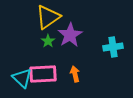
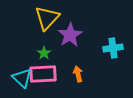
yellow triangle: moved 1 px left, 1 px down; rotated 12 degrees counterclockwise
green star: moved 4 px left, 12 px down
cyan cross: moved 1 px down
orange arrow: moved 3 px right
